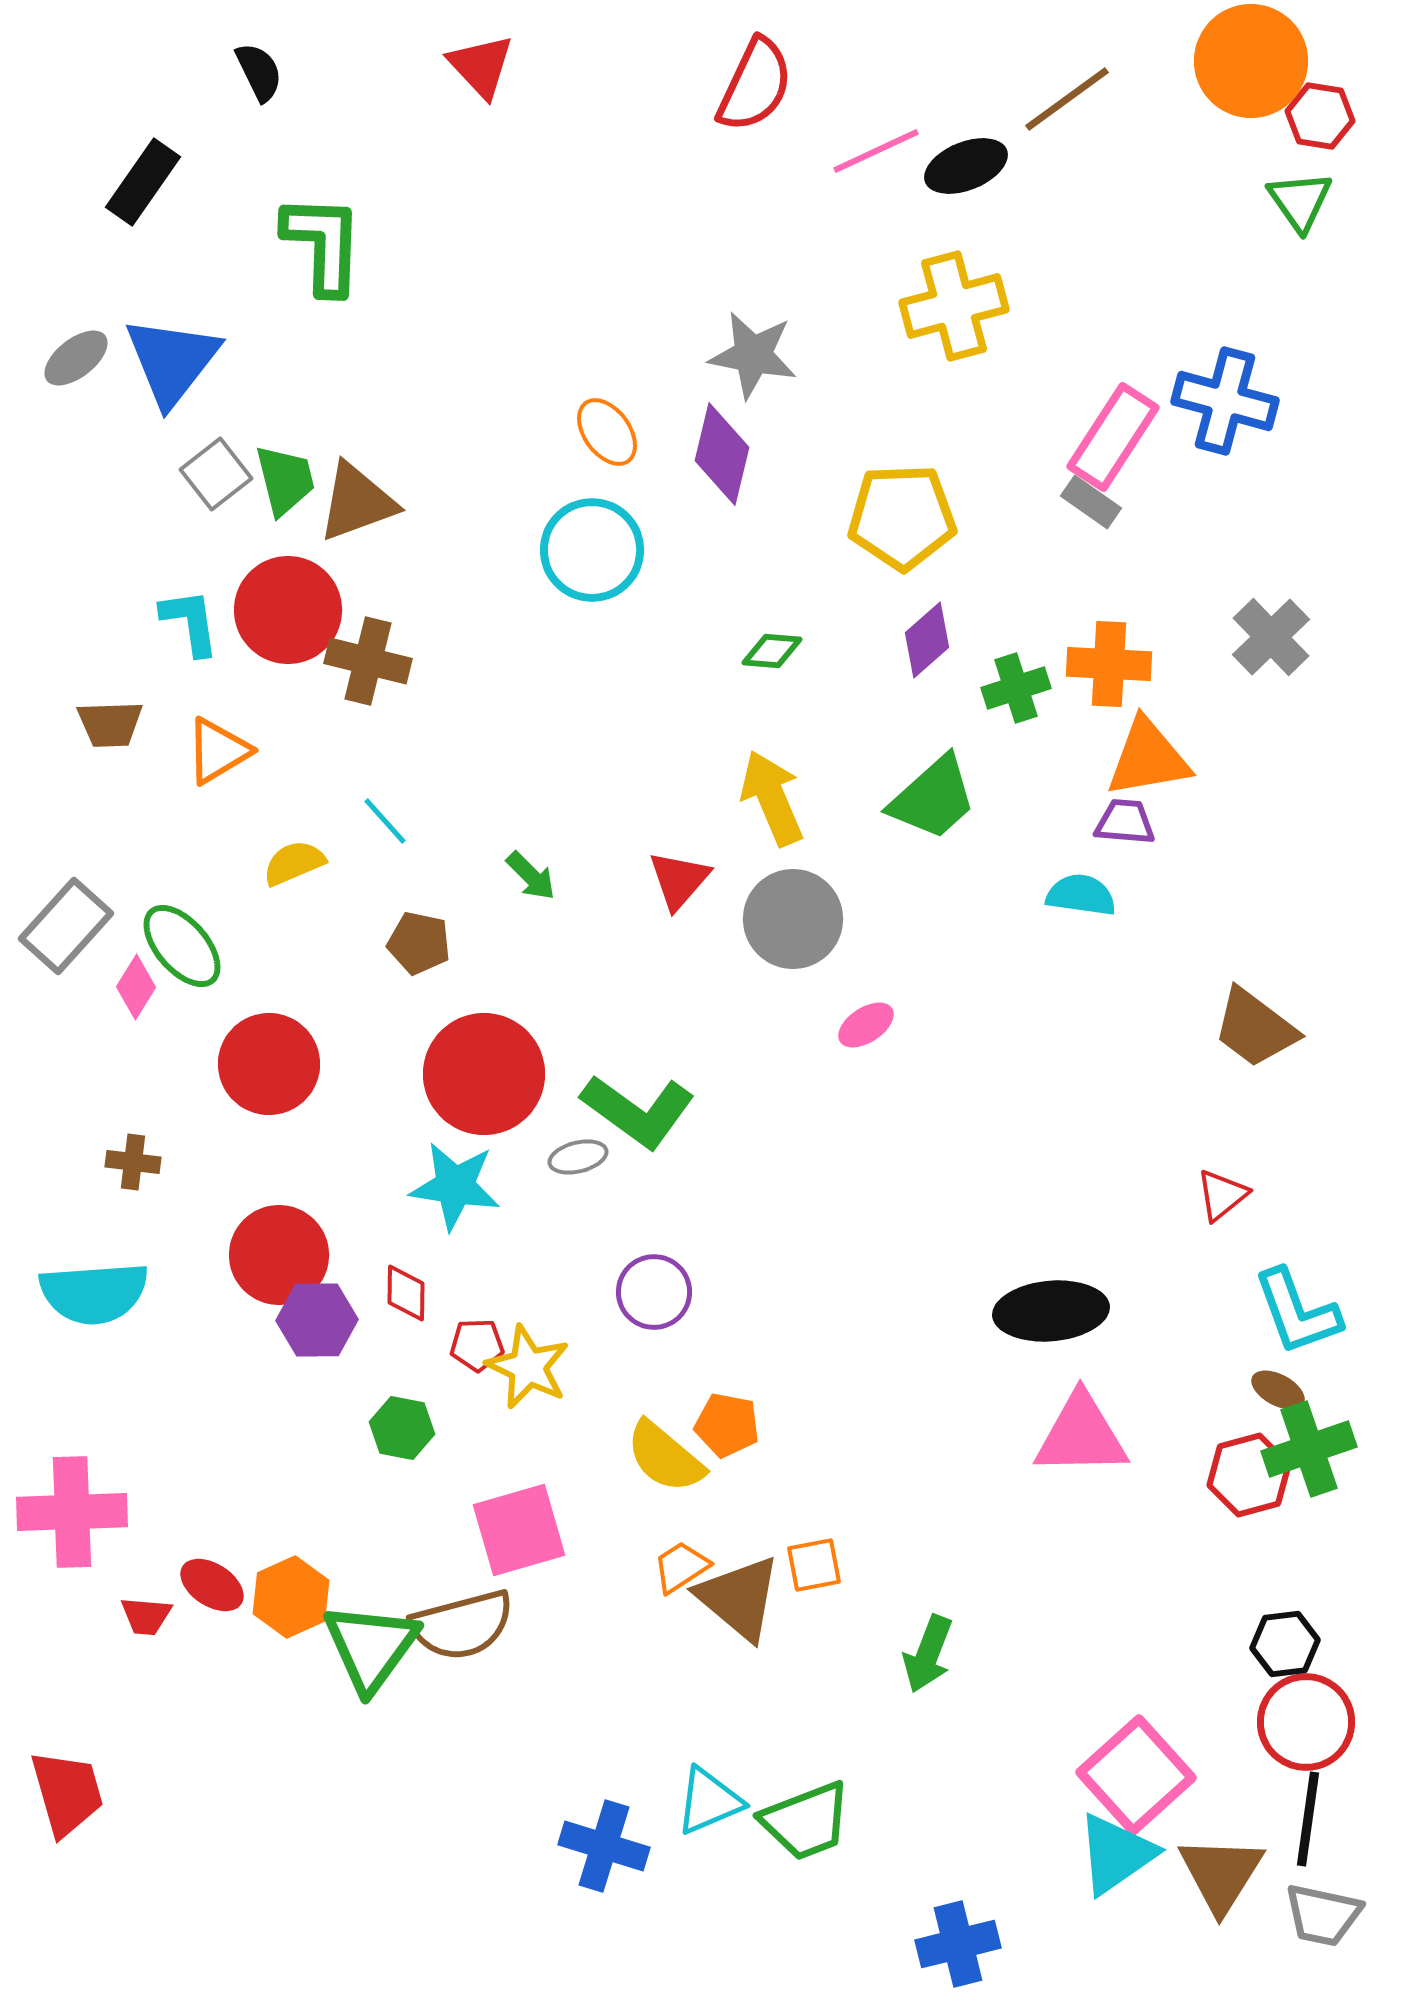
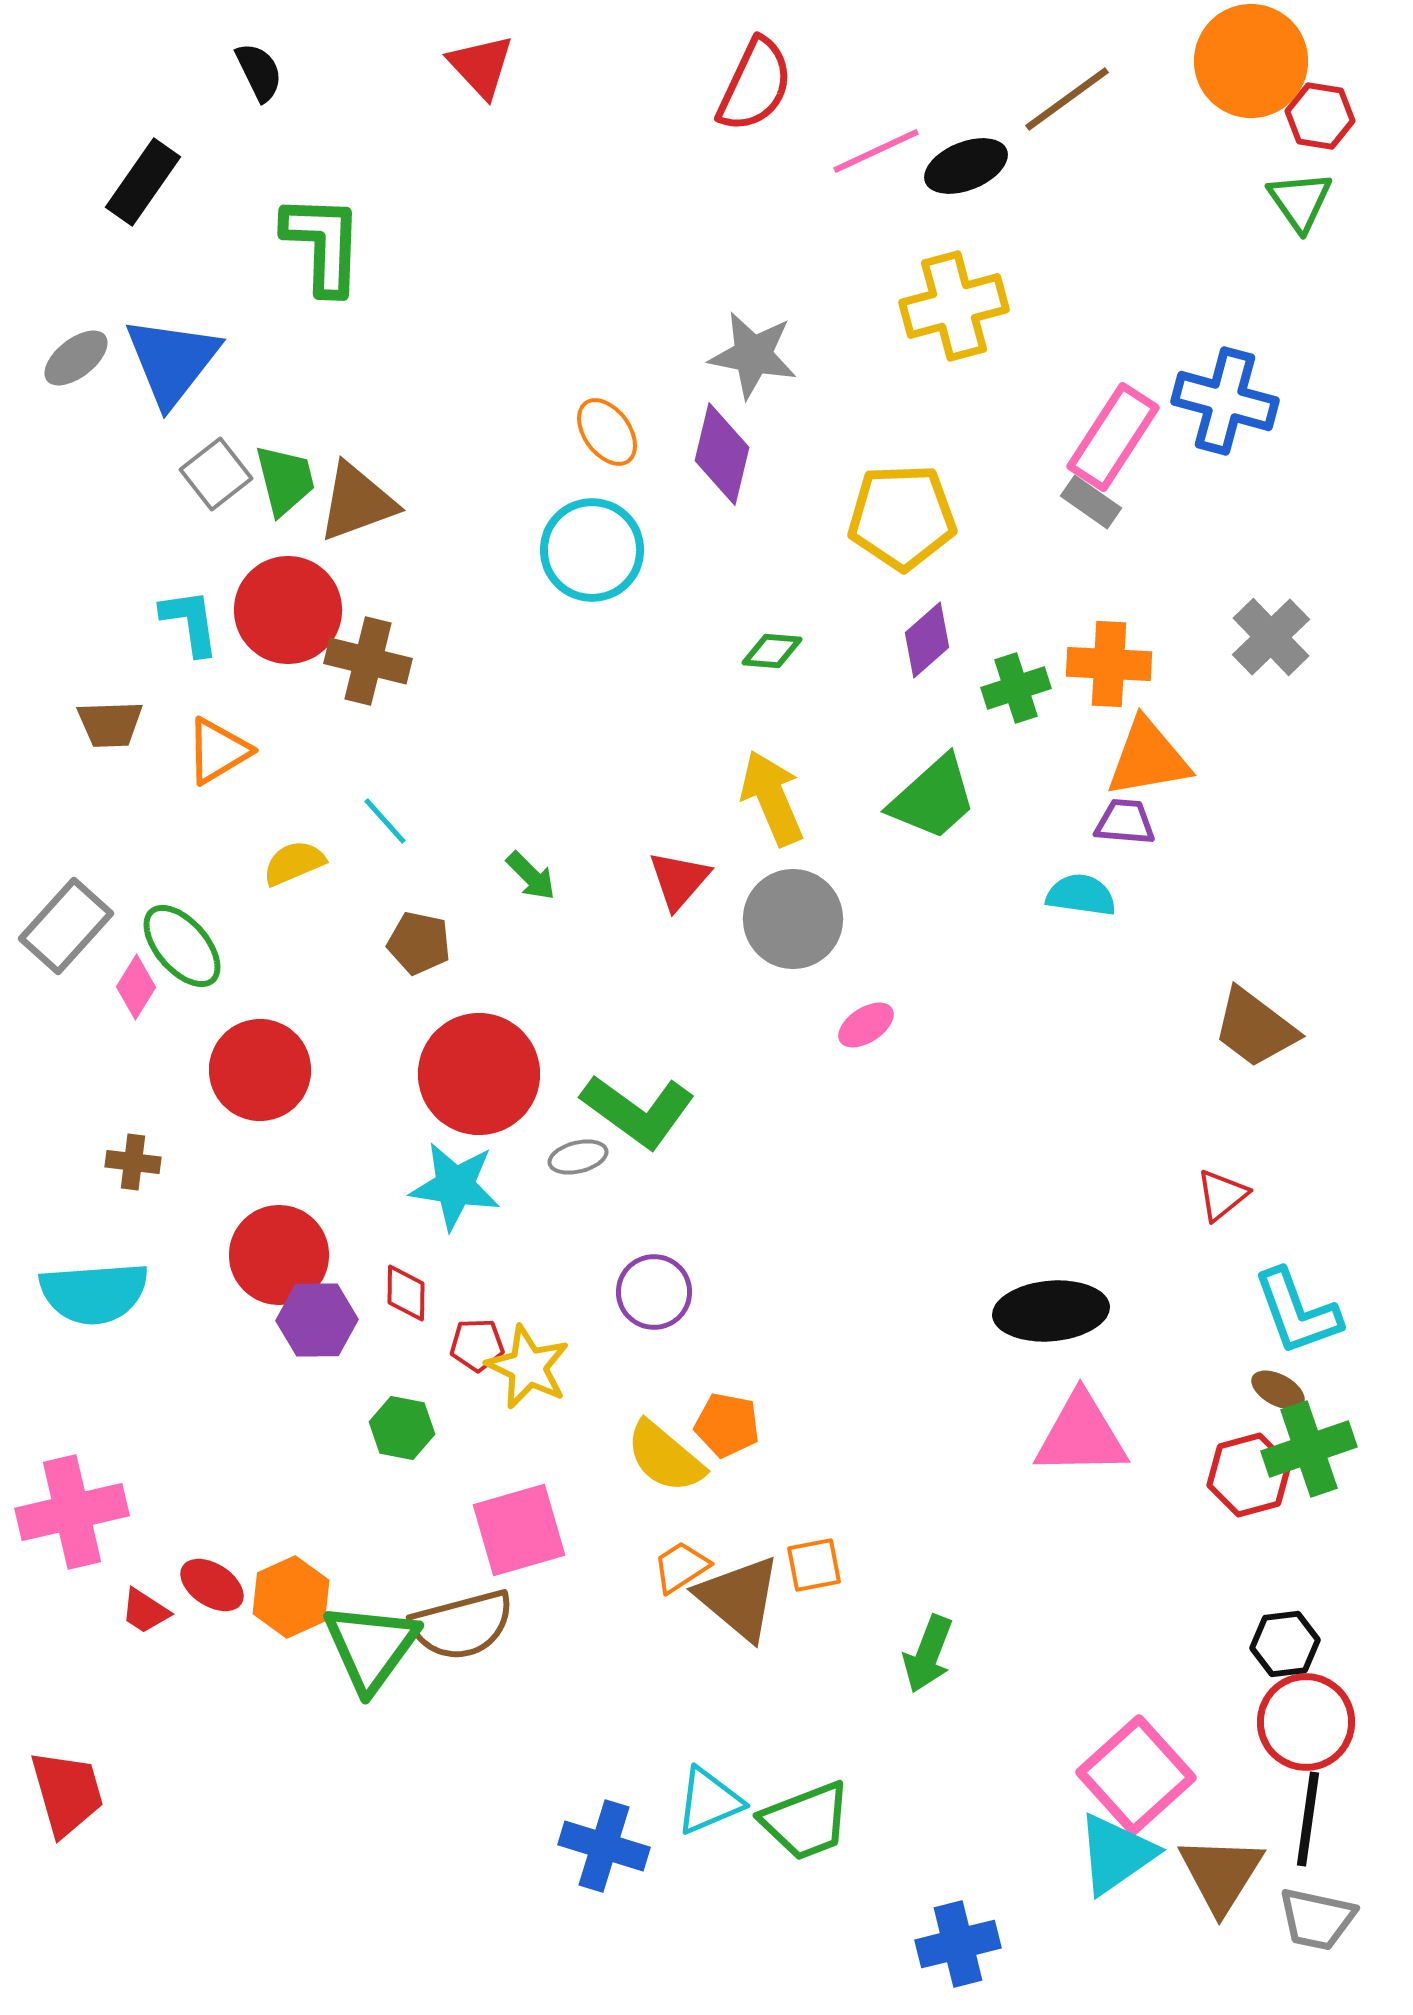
red circle at (269, 1064): moved 9 px left, 6 px down
red circle at (484, 1074): moved 5 px left
pink cross at (72, 1512): rotated 11 degrees counterclockwise
red trapezoid at (146, 1616): moved 1 px left, 5 px up; rotated 28 degrees clockwise
gray trapezoid at (1323, 1915): moved 6 px left, 4 px down
